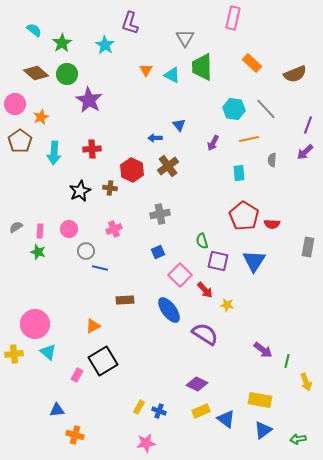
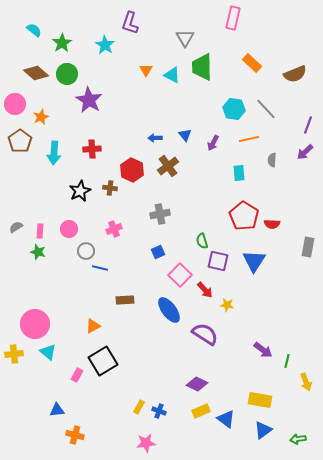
blue triangle at (179, 125): moved 6 px right, 10 px down
